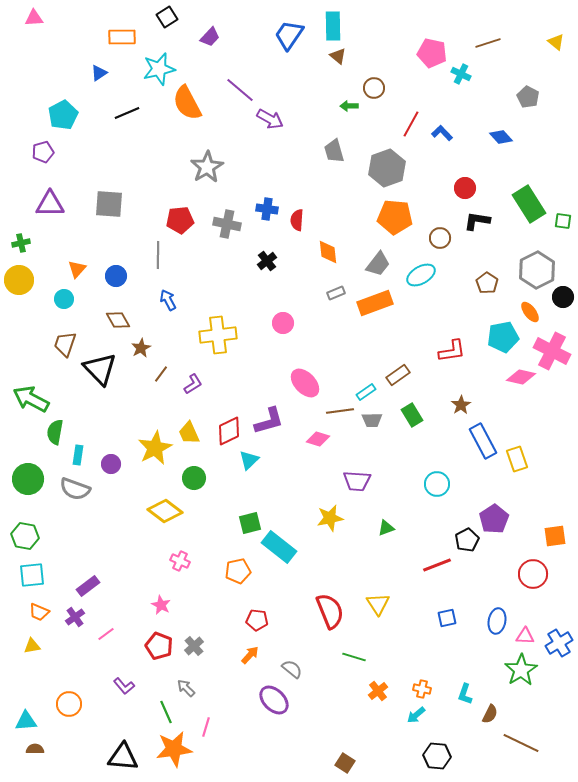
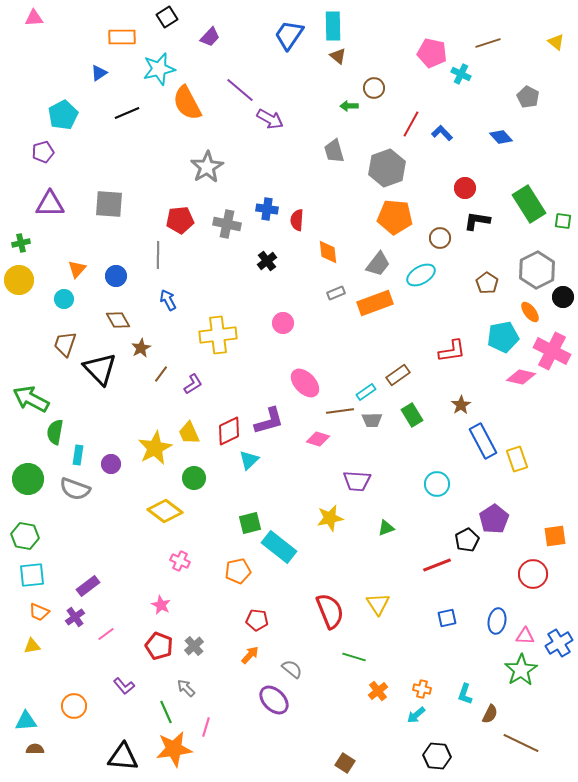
orange circle at (69, 704): moved 5 px right, 2 px down
